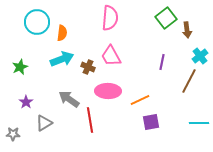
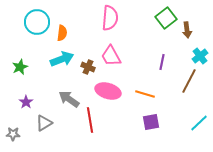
pink ellipse: rotated 15 degrees clockwise
orange line: moved 5 px right, 6 px up; rotated 42 degrees clockwise
cyan line: rotated 42 degrees counterclockwise
